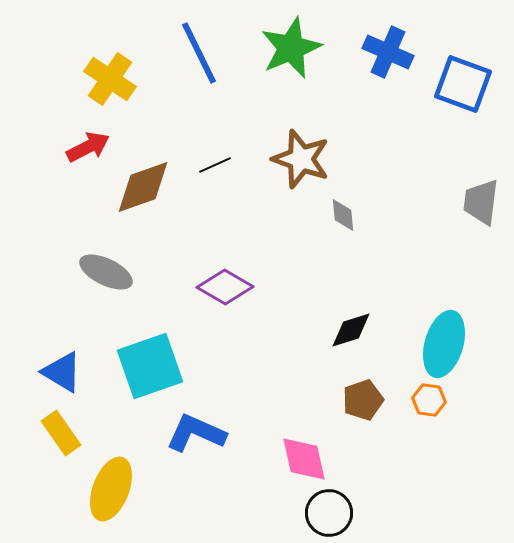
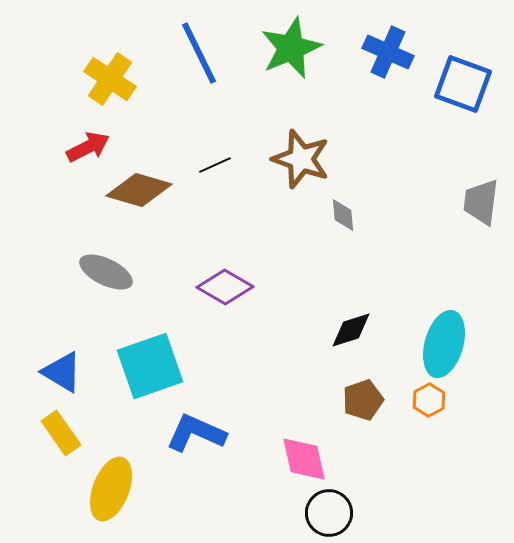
brown diamond: moved 4 px left, 3 px down; rotated 36 degrees clockwise
orange hexagon: rotated 24 degrees clockwise
